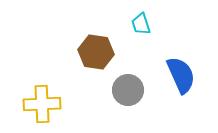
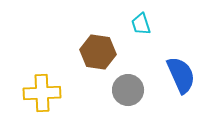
brown hexagon: moved 2 px right
yellow cross: moved 11 px up
